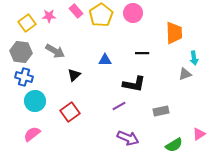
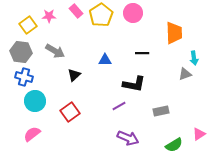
yellow square: moved 1 px right, 2 px down
